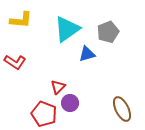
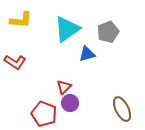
red triangle: moved 6 px right
